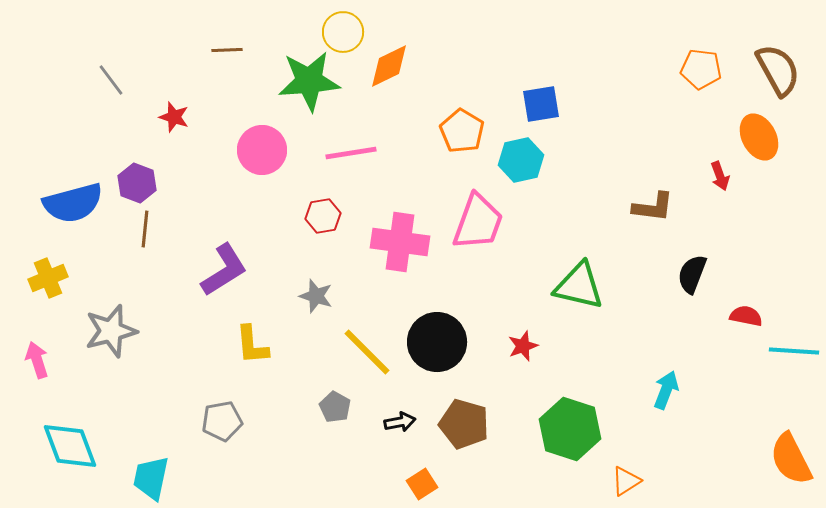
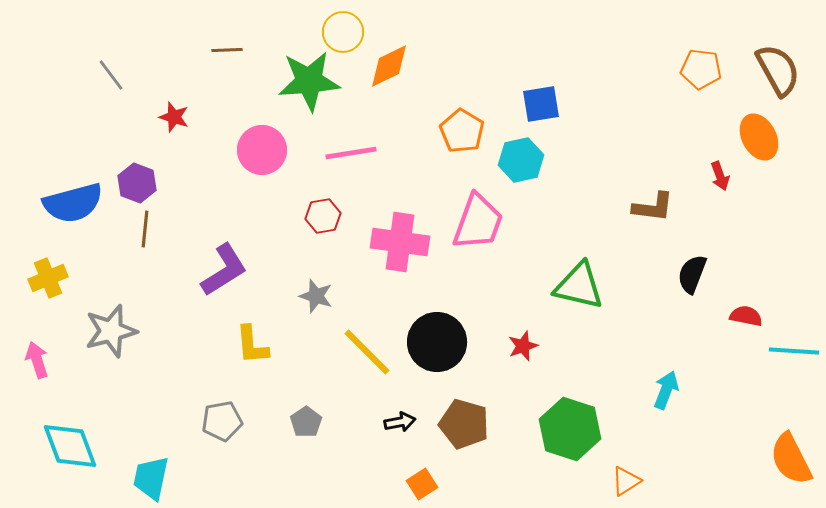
gray line at (111, 80): moved 5 px up
gray pentagon at (335, 407): moved 29 px left, 15 px down; rotated 8 degrees clockwise
